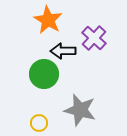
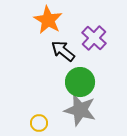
black arrow: rotated 40 degrees clockwise
green circle: moved 36 px right, 8 px down
